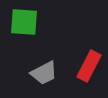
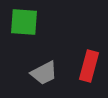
red rectangle: rotated 12 degrees counterclockwise
